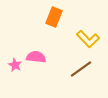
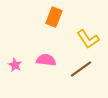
yellow L-shape: rotated 10 degrees clockwise
pink semicircle: moved 10 px right, 3 px down
